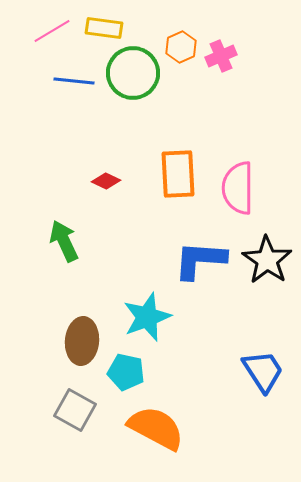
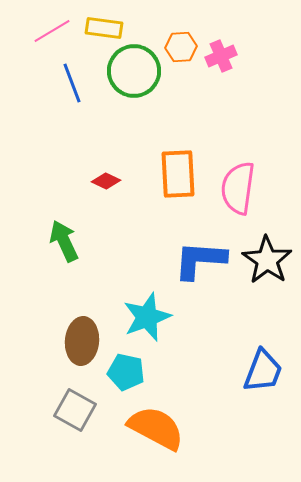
orange hexagon: rotated 20 degrees clockwise
green circle: moved 1 px right, 2 px up
blue line: moved 2 px left, 2 px down; rotated 63 degrees clockwise
pink semicircle: rotated 8 degrees clockwise
blue trapezoid: rotated 54 degrees clockwise
